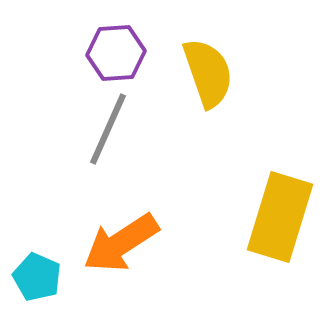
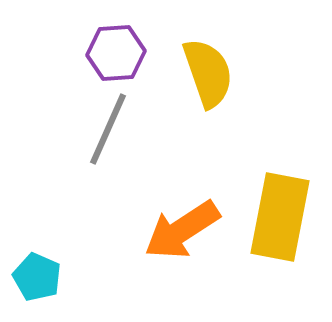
yellow rectangle: rotated 6 degrees counterclockwise
orange arrow: moved 61 px right, 13 px up
